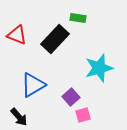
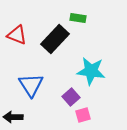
cyan star: moved 8 px left, 3 px down; rotated 24 degrees clockwise
blue triangle: moved 2 px left; rotated 32 degrees counterclockwise
black arrow: moved 6 px left; rotated 132 degrees clockwise
